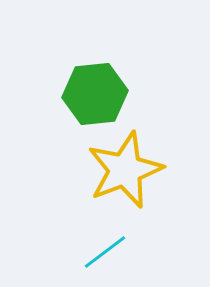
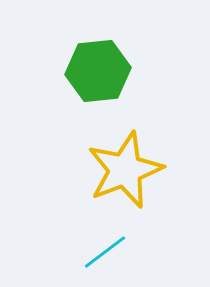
green hexagon: moved 3 px right, 23 px up
